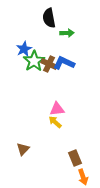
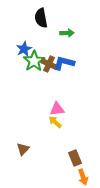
black semicircle: moved 8 px left
blue L-shape: rotated 10 degrees counterclockwise
